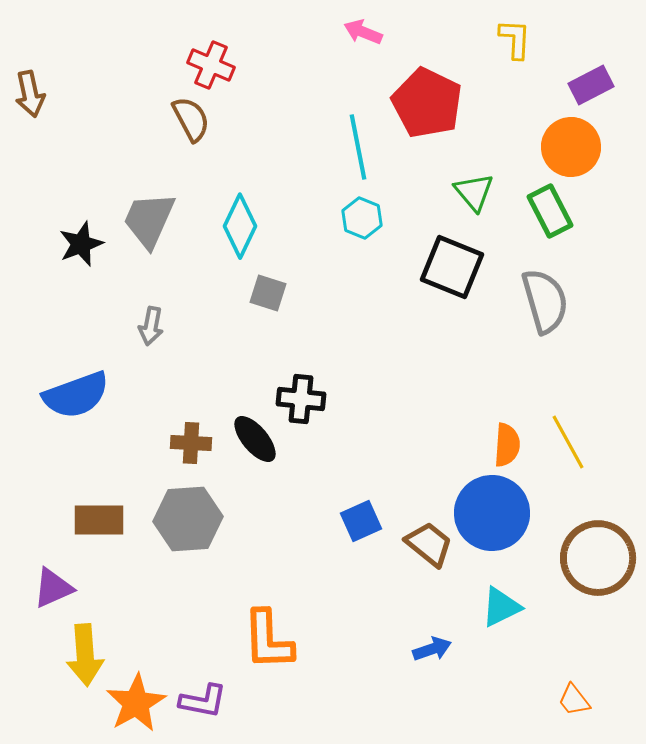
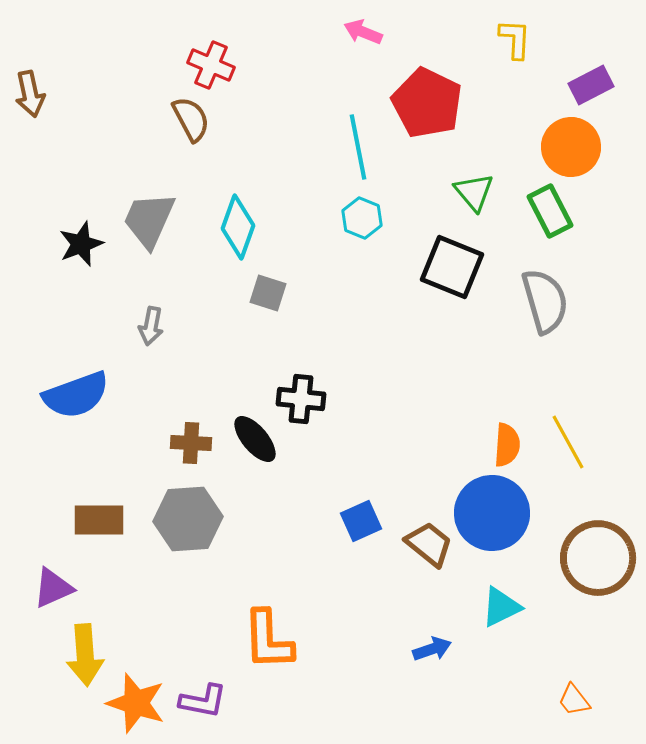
cyan diamond: moved 2 px left, 1 px down; rotated 6 degrees counterclockwise
orange star: rotated 24 degrees counterclockwise
